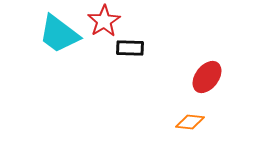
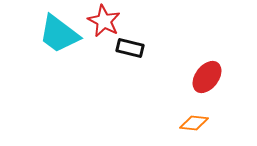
red star: rotated 12 degrees counterclockwise
black rectangle: rotated 12 degrees clockwise
orange diamond: moved 4 px right, 1 px down
